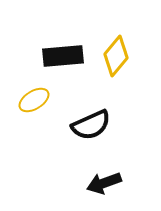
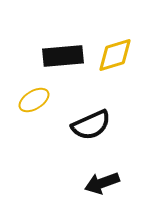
yellow diamond: moved 1 px left, 1 px up; rotated 33 degrees clockwise
black arrow: moved 2 px left
